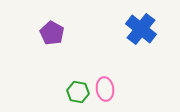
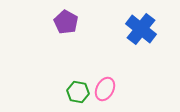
purple pentagon: moved 14 px right, 11 px up
pink ellipse: rotated 35 degrees clockwise
